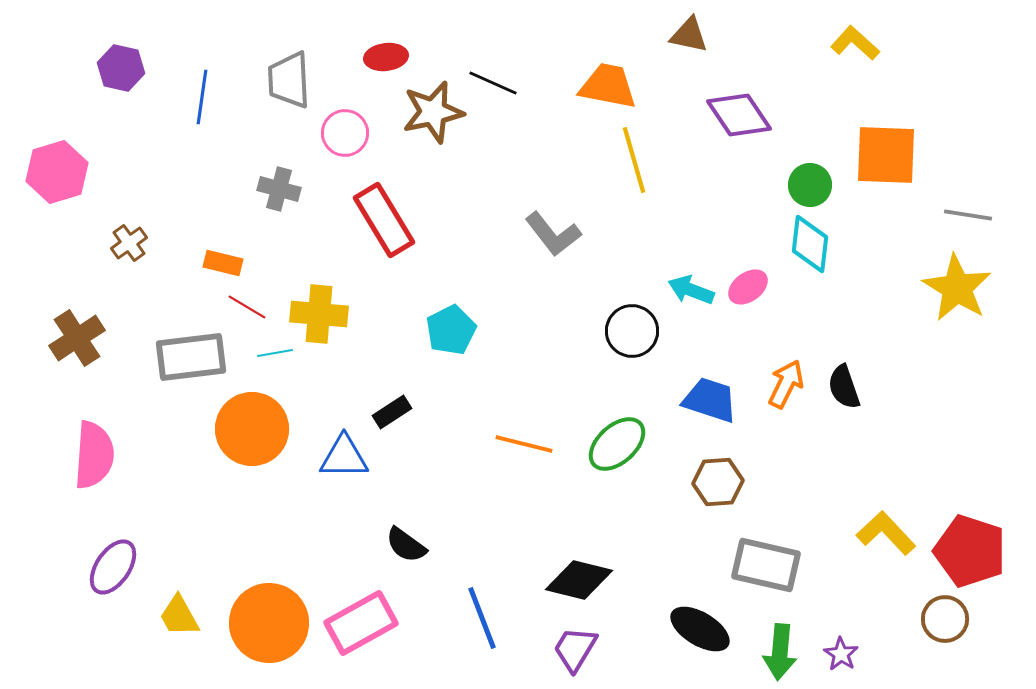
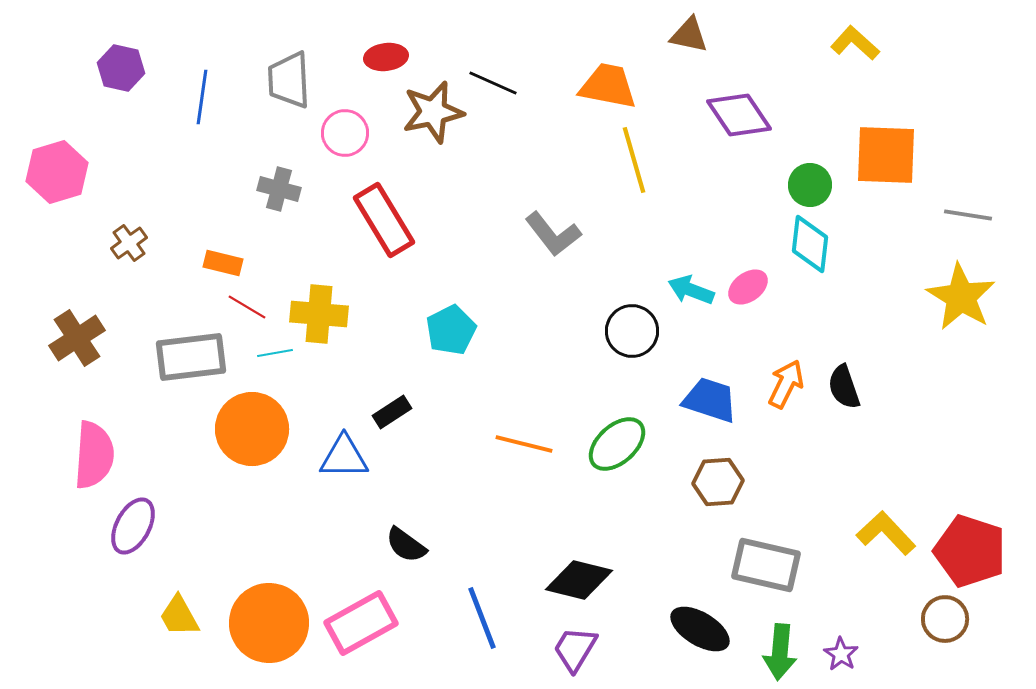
yellow star at (957, 288): moved 4 px right, 9 px down
purple ellipse at (113, 567): moved 20 px right, 41 px up; rotated 6 degrees counterclockwise
